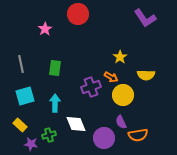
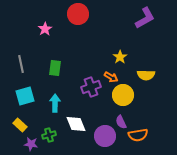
purple L-shape: rotated 85 degrees counterclockwise
purple circle: moved 1 px right, 2 px up
